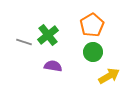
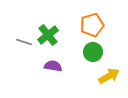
orange pentagon: rotated 15 degrees clockwise
